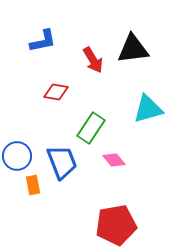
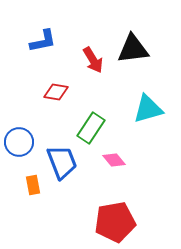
blue circle: moved 2 px right, 14 px up
red pentagon: moved 1 px left, 3 px up
